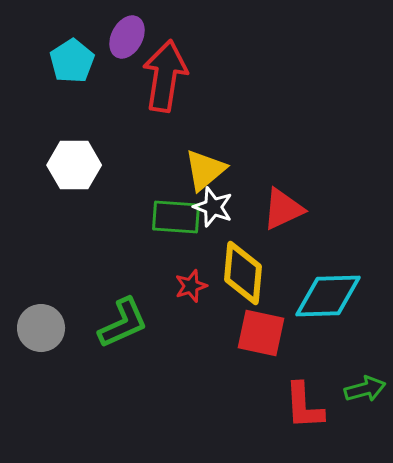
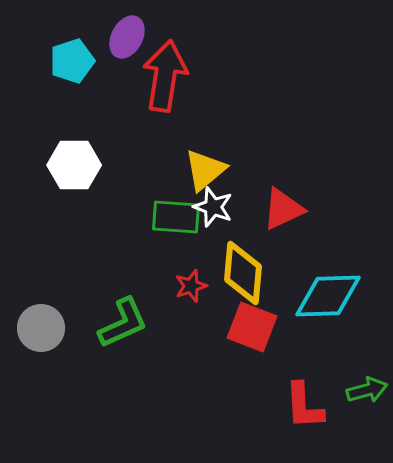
cyan pentagon: rotated 15 degrees clockwise
red square: moved 9 px left, 6 px up; rotated 9 degrees clockwise
green arrow: moved 2 px right, 1 px down
